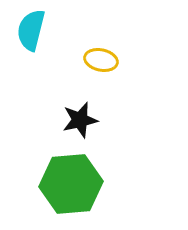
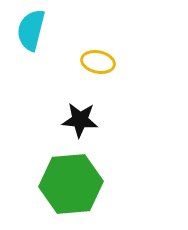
yellow ellipse: moved 3 px left, 2 px down
black star: rotated 18 degrees clockwise
